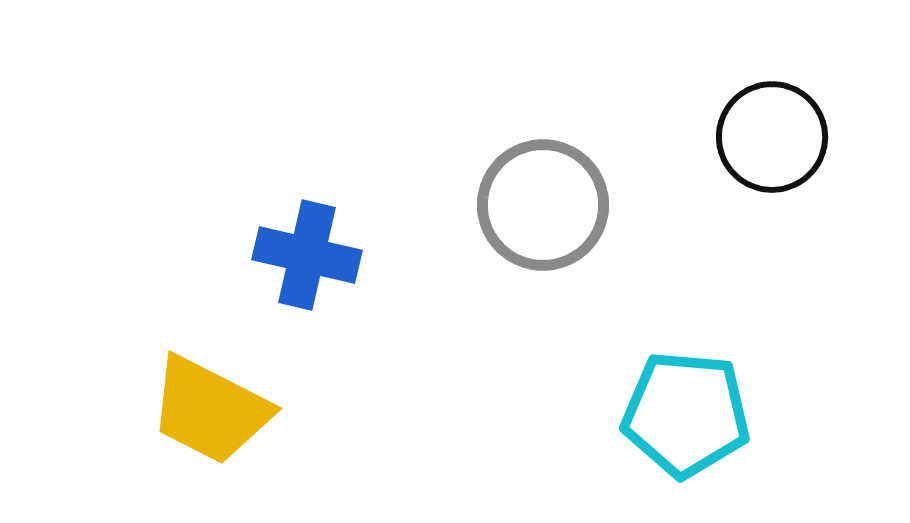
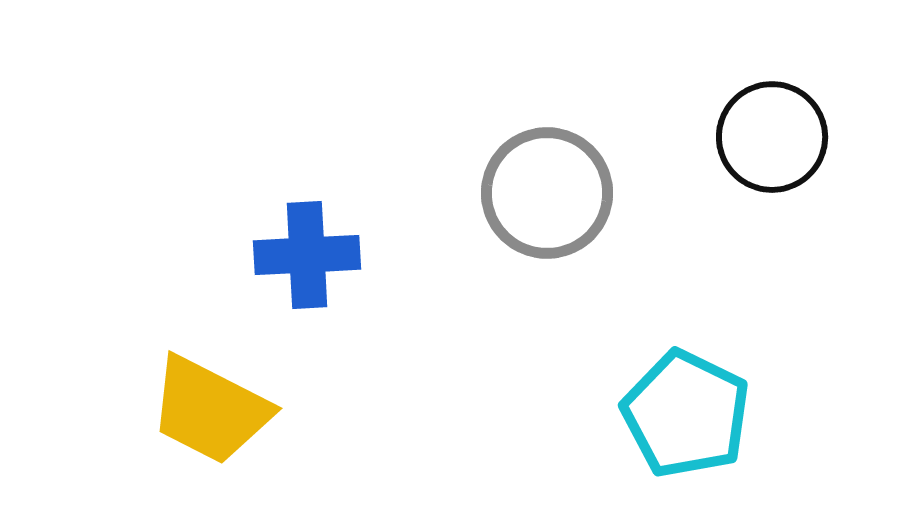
gray circle: moved 4 px right, 12 px up
blue cross: rotated 16 degrees counterclockwise
cyan pentagon: rotated 21 degrees clockwise
